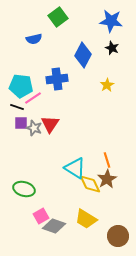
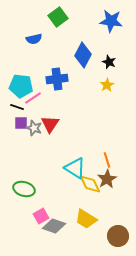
black star: moved 3 px left, 14 px down
